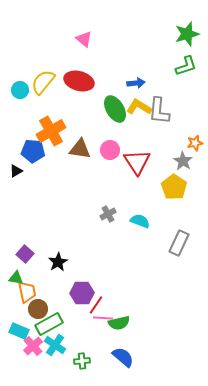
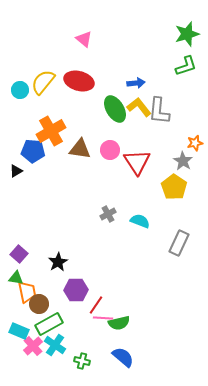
yellow L-shape: rotated 20 degrees clockwise
purple square: moved 6 px left
purple hexagon: moved 6 px left, 3 px up
brown circle: moved 1 px right, 5 px up
green cross: rotated 21 degrees clockwise
